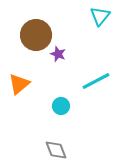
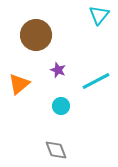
cyan triangle: moved 1 px left, 1 px up
purple star: moved 16 px down
